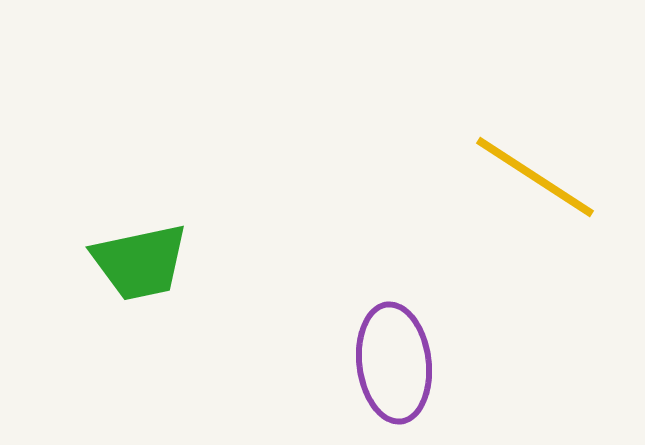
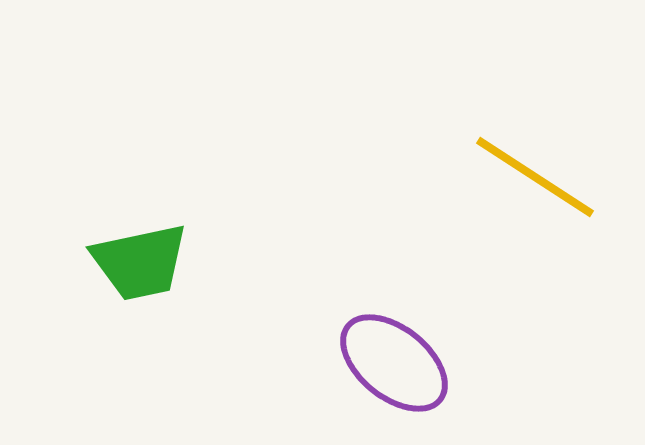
purple ellipse: rotated 44 degrees counterclockwise
